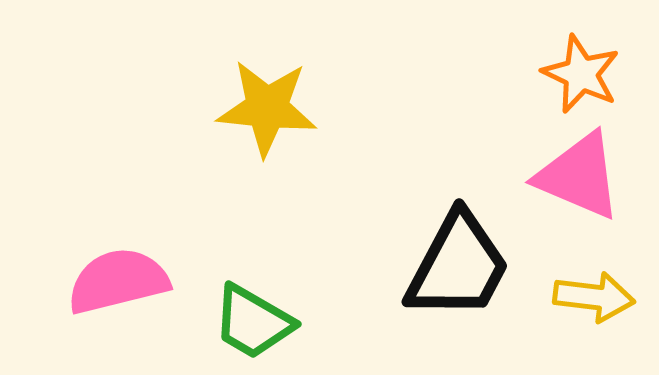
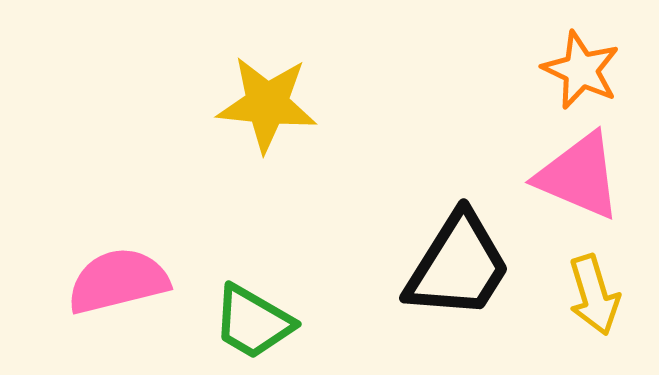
orange star: moved 4 px up
yellow star: moved 4 px up
black trapezoid: rotated 4 degrees clockwise
yellow arrow: moved 2 px up; rotated 66 degrees clockwise
